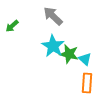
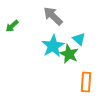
cyan star: rotated 10 degrees clockwise
green star: rotated 12 degrees clockwise
cyan triangle: moved 6 px left, 20 px up
orange rectangle: moved 1 px left, 1 px up
